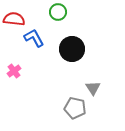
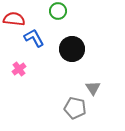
green circle: moved 1 px up
pink cross: moved 5 px right, 2 px up
